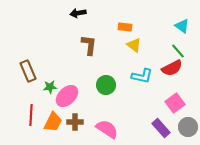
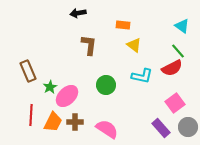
orange rectangle: moved 2 px left, 2 px up
green star: rotated 24 degrees counterclockwise
